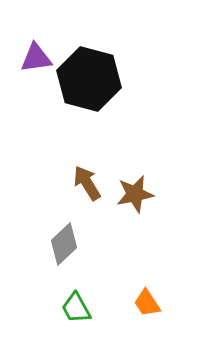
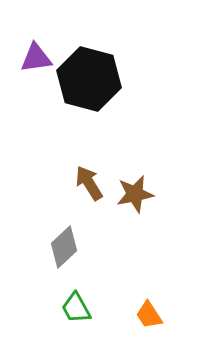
brown arrow: moved 2 px right
gray diamond: moved 3 px down
orange trapezoid: moved 2 px right, 12 px down
